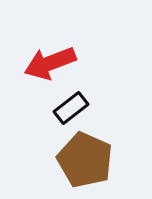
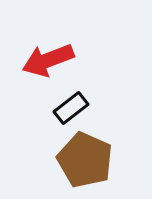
red arrow: moved 2 px left, 3 px up
